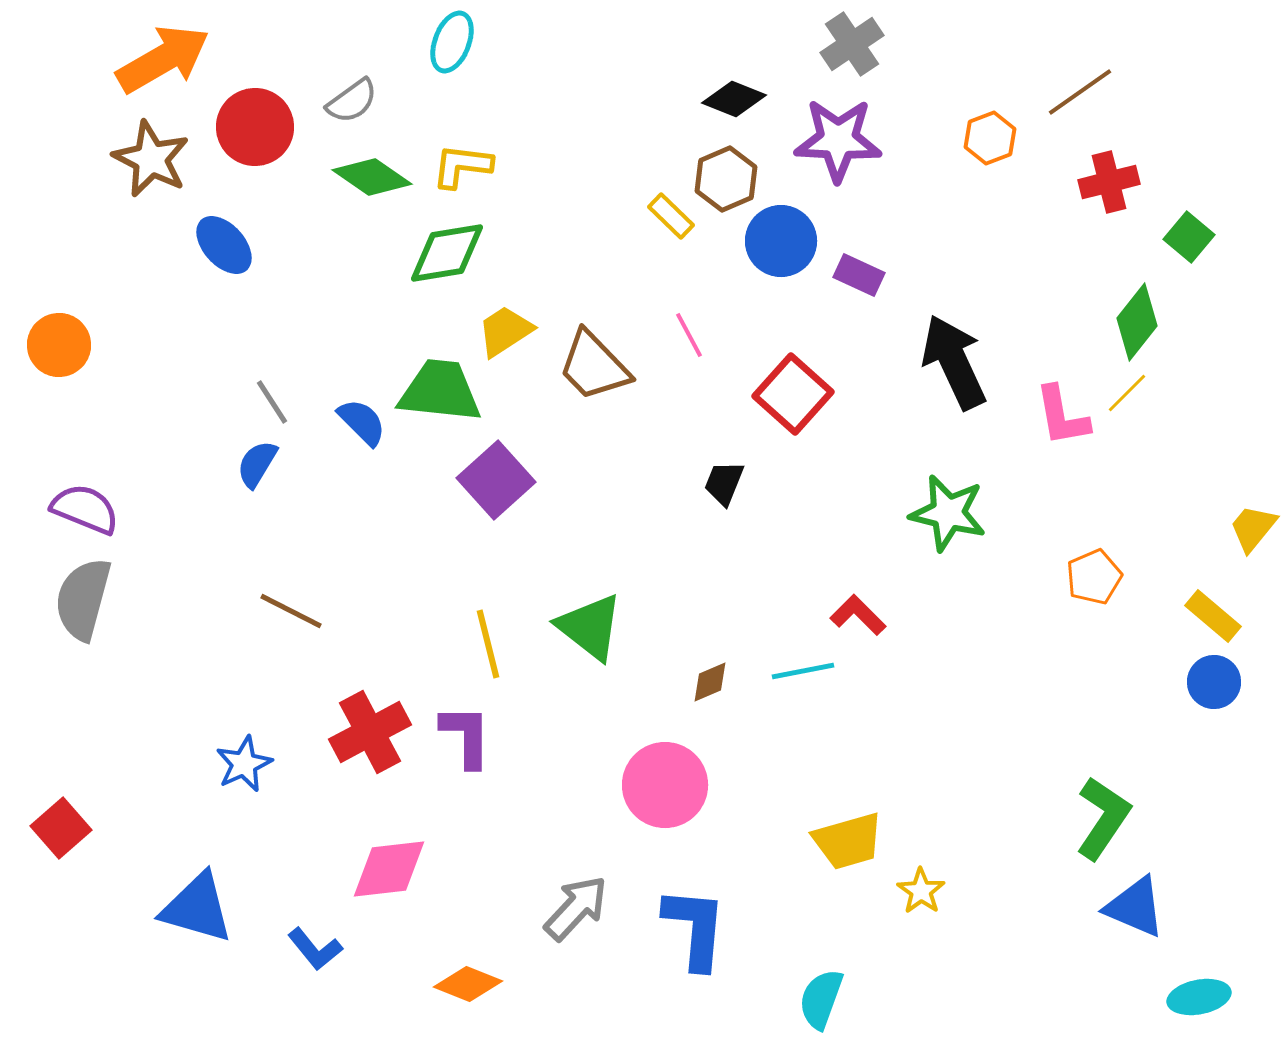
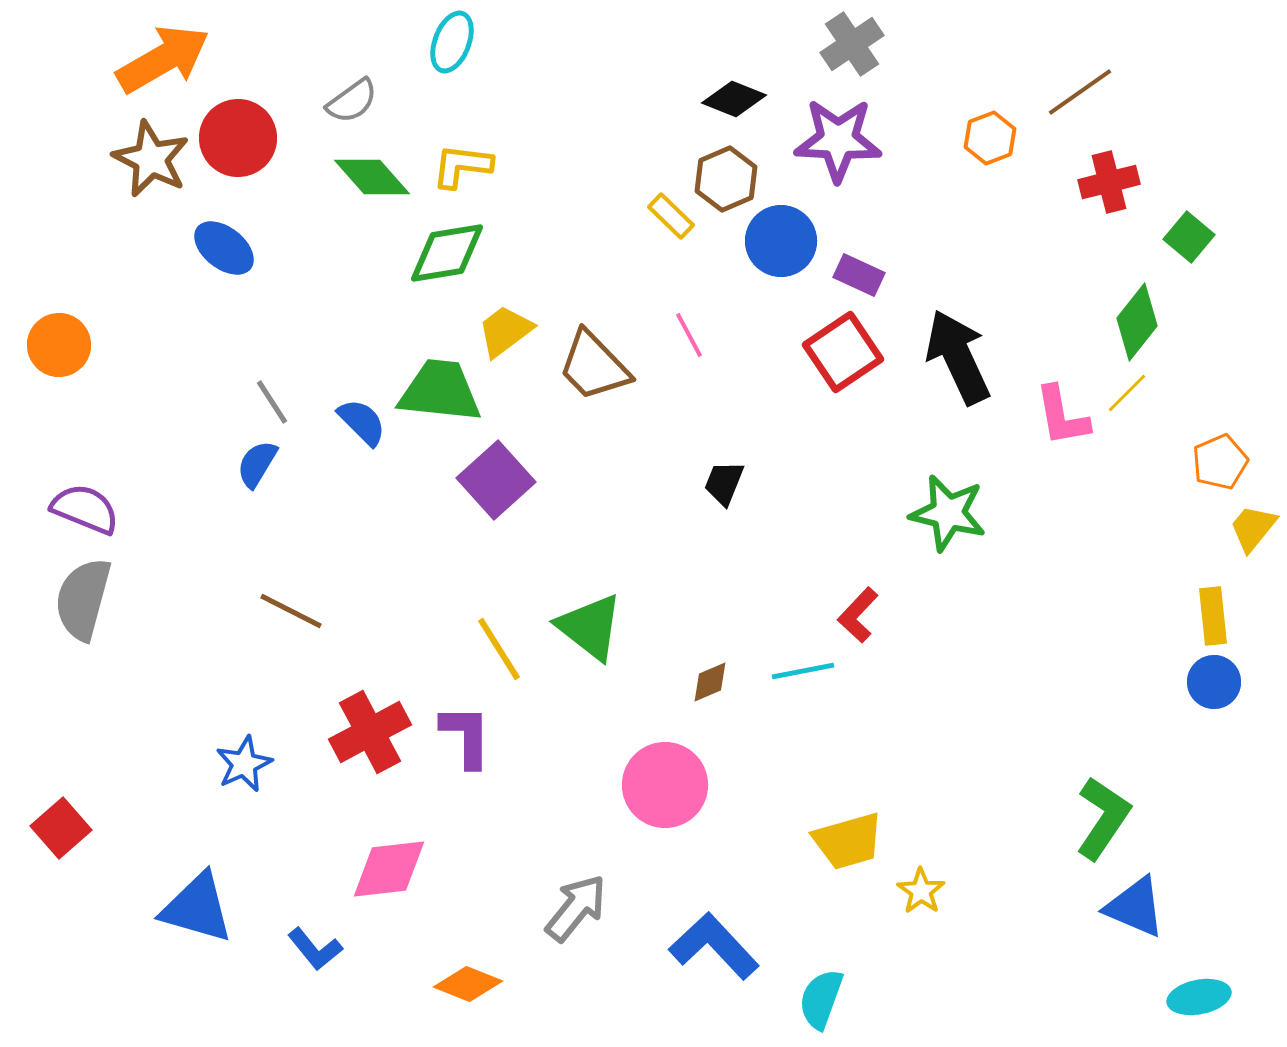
red circle at (255, 127): moved 17 px left, 11 px down
green diamond at (372, 177): rotated 14 degrees clockwise
blue ellipse at (224, 245): moved 3 px down; rotated 10 degrees counterclockwise
yellow trapezoid at (505, 331): rotated 4 degrees counterclockwise
black arrow at (954, 362): moved 4 px right, 5 px up
red square at (793, 394): moved 50 px right, 42 px up; rotated 14 degrees clockwise
orange pentagon at (1094, 577): moved 126 px right, 115 px up
red L-shape at (858, 615): rotated 92 degrees counterclockwise
yellow rectangle at (1213, 616): rotated 44 degrees clockwise
yellow line at (488, 644): moved 11 px right, 5 px down; rotated 18 degrees counterclockwise
gray arrow at (576, 908): rotated 4 degrees counterclockwise
blue L-shape at (695, 928): moved 19 px right, 18 px down; rotated 48 degrees counterclockwise
